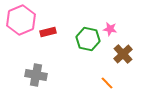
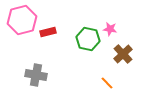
pink hexagon: moved 1 px right; rotated 8 degrees clockwise
